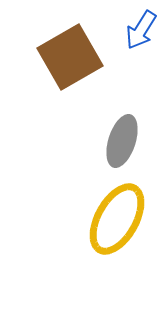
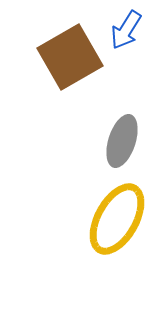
blue arrow: moved 15 px left
